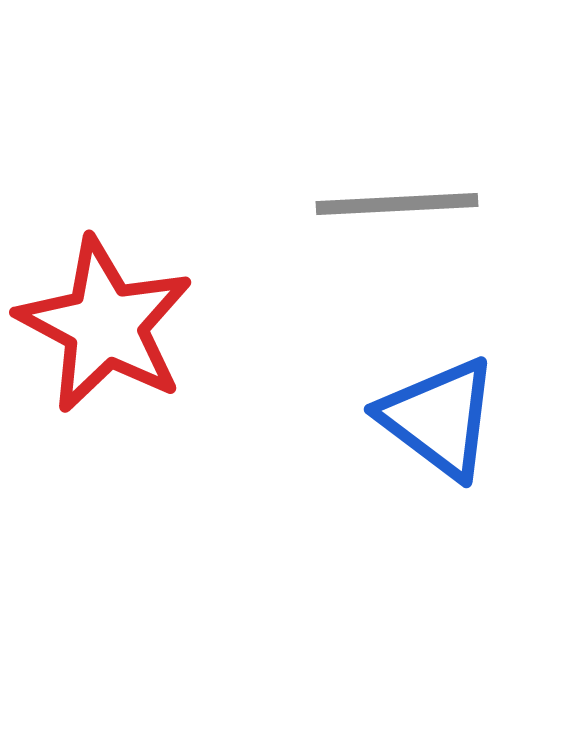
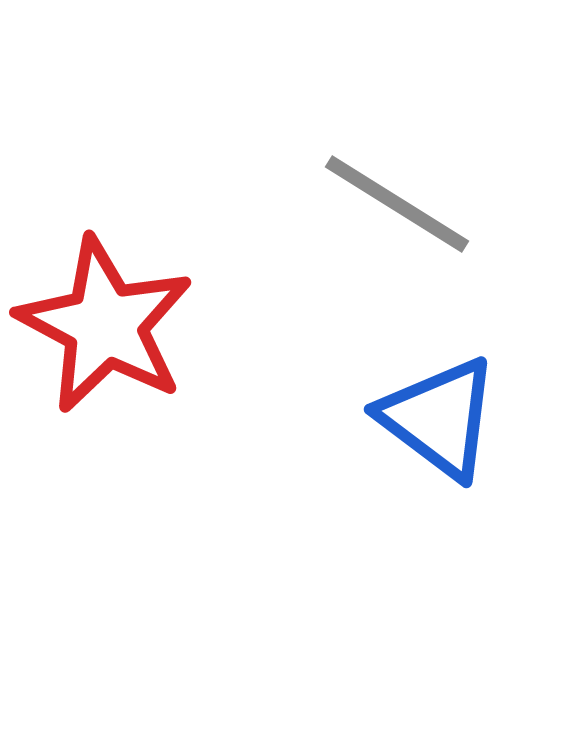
gray line: rotated 35 degrees clockwise
